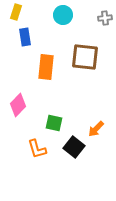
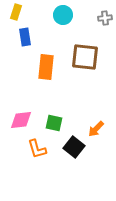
pink diamond: moved 3 px right, 15 px down; rotated 40 degrees clockwise
